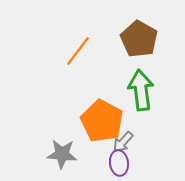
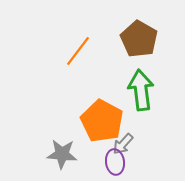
gray arrow: moved 2 px down
purple ellipse: moved 4 px left, 1 px up
